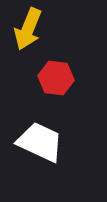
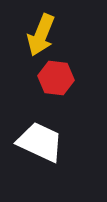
yellow arrow: moved 13 px right, 6 px down
